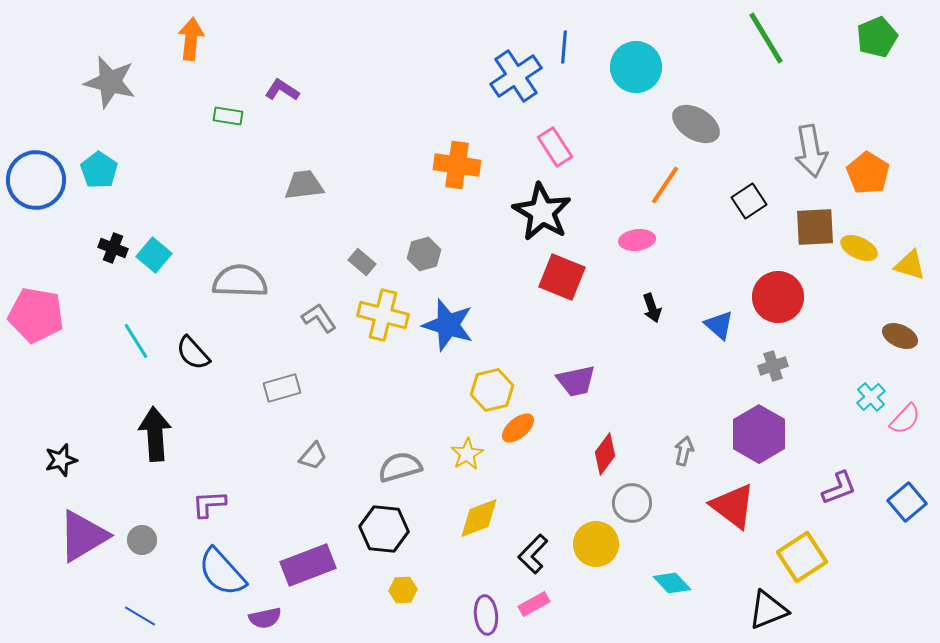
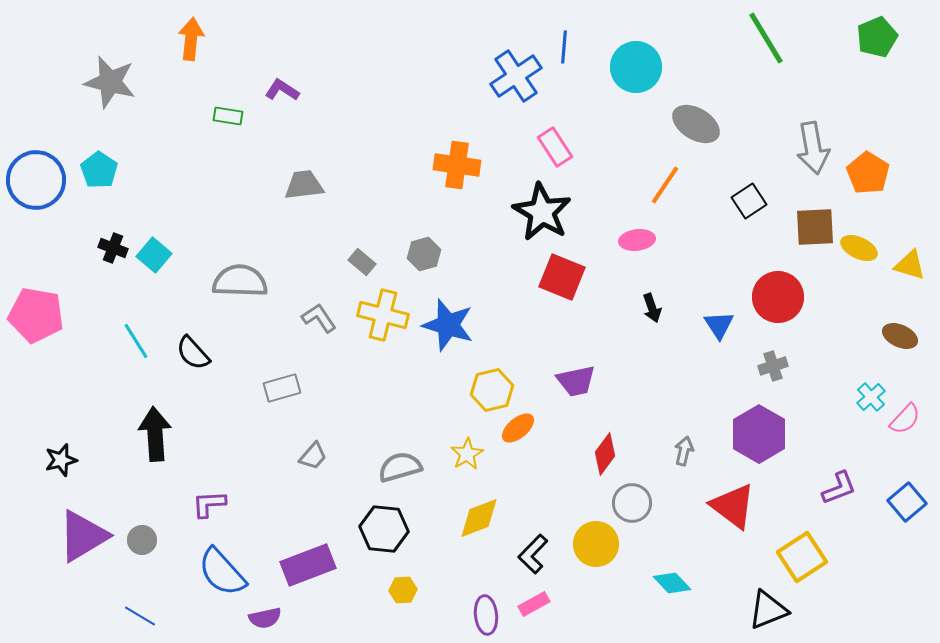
gray arrow at (811, 151): moved 2 px right, 3 px up
blue triangle at (719, 325): rotated 16 degrees clockwise
